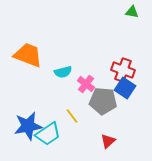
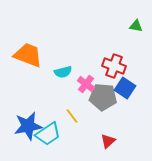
green triangle: moved 4 px right, 14 px down
red cross: moved 9 px left, 4 px up
gray pentagon: moved 4 px up
